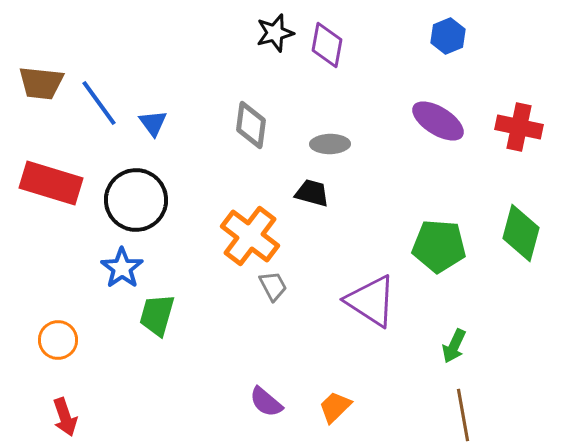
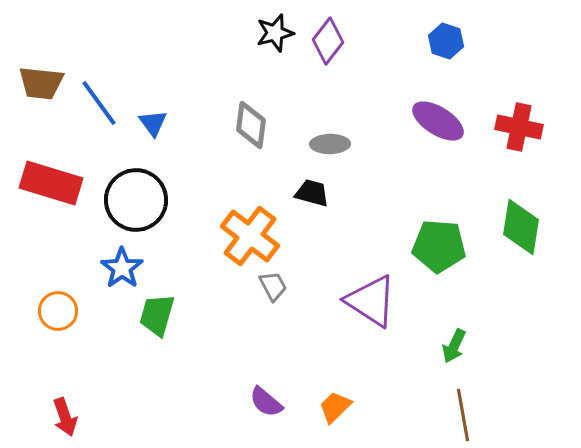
blue hexagon: moved 2 px left, 5 px down; rotated 20 degrees counterclockwise
purple diamond: moved 1 px right, 4 px up; rotated 27 degrees clockwise
green diamond: moved 6 px up; rotated 6 degrees counterclockwise
orange circle: moved 29 px up
